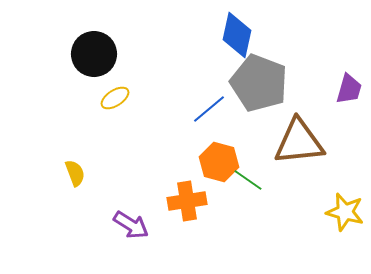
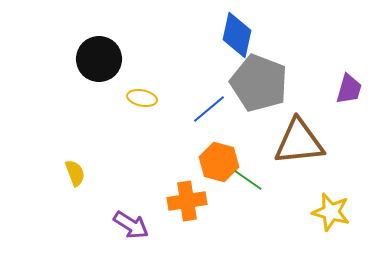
black circle: moved 5 px right, 5 px down
yellow ellipse: moved 27 px right; rotated 44 degrees clockwise
yellow star: moved 14 px left
